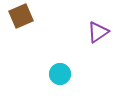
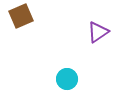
cyan circle: moved 7 px right, 5 px down
